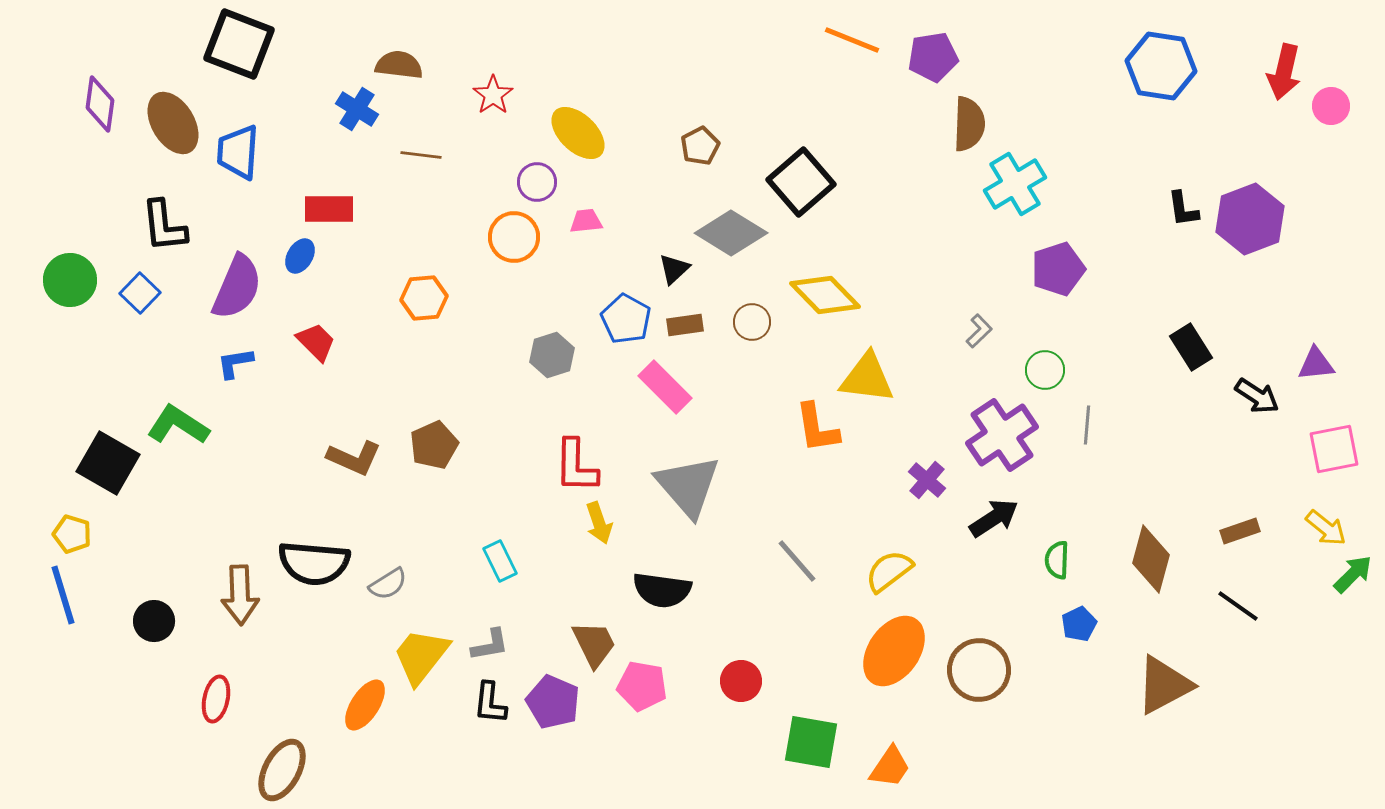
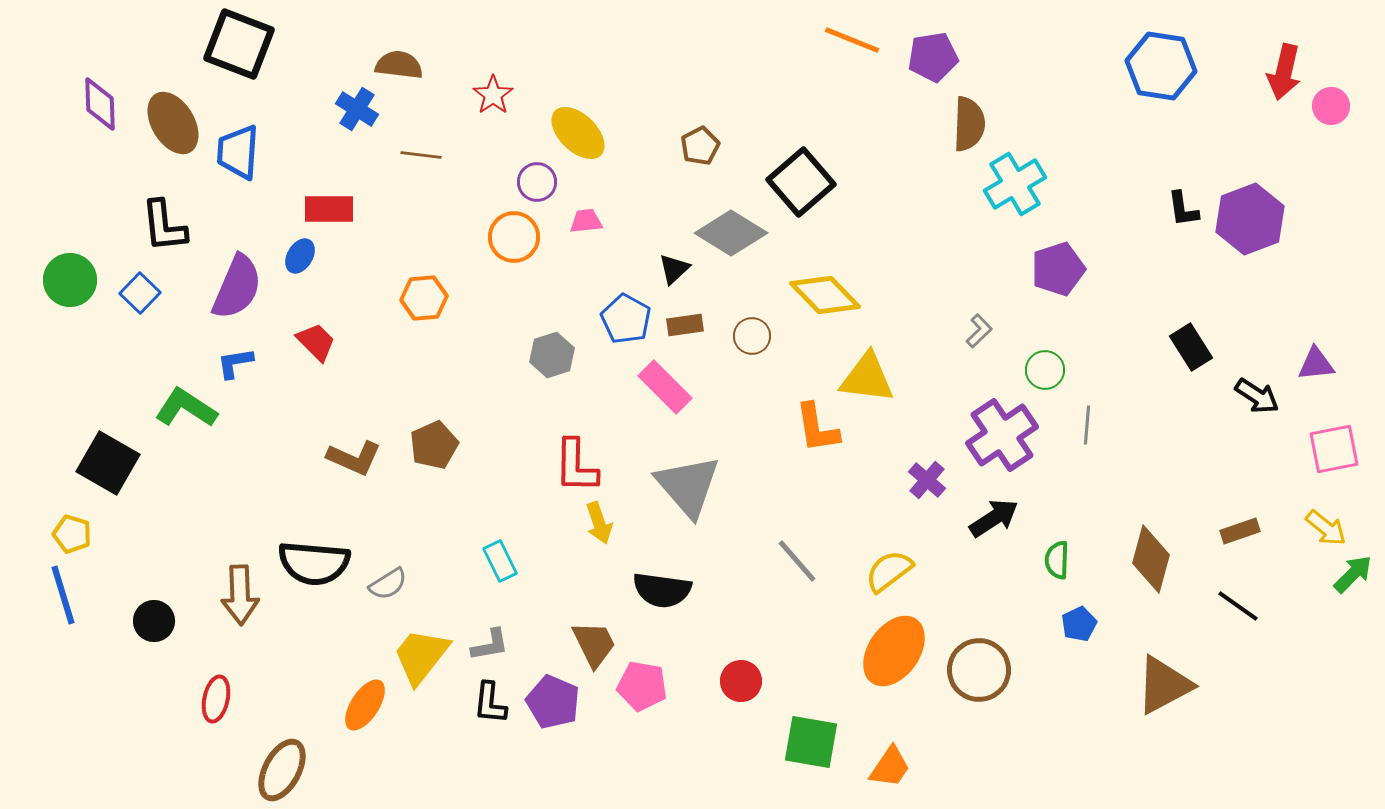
purple diamond at (100, 104): rotated 10 degrees counterclockwise
brown circle at (752, 322): moved 14 px down
green L-shape at (178, 425): moved 8 px right, 17 px up
